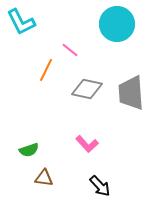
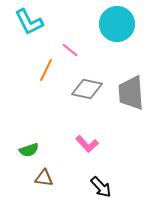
cyan L-shape: moved 8 px right
black arrow: moved 1 px right, 1 px down
